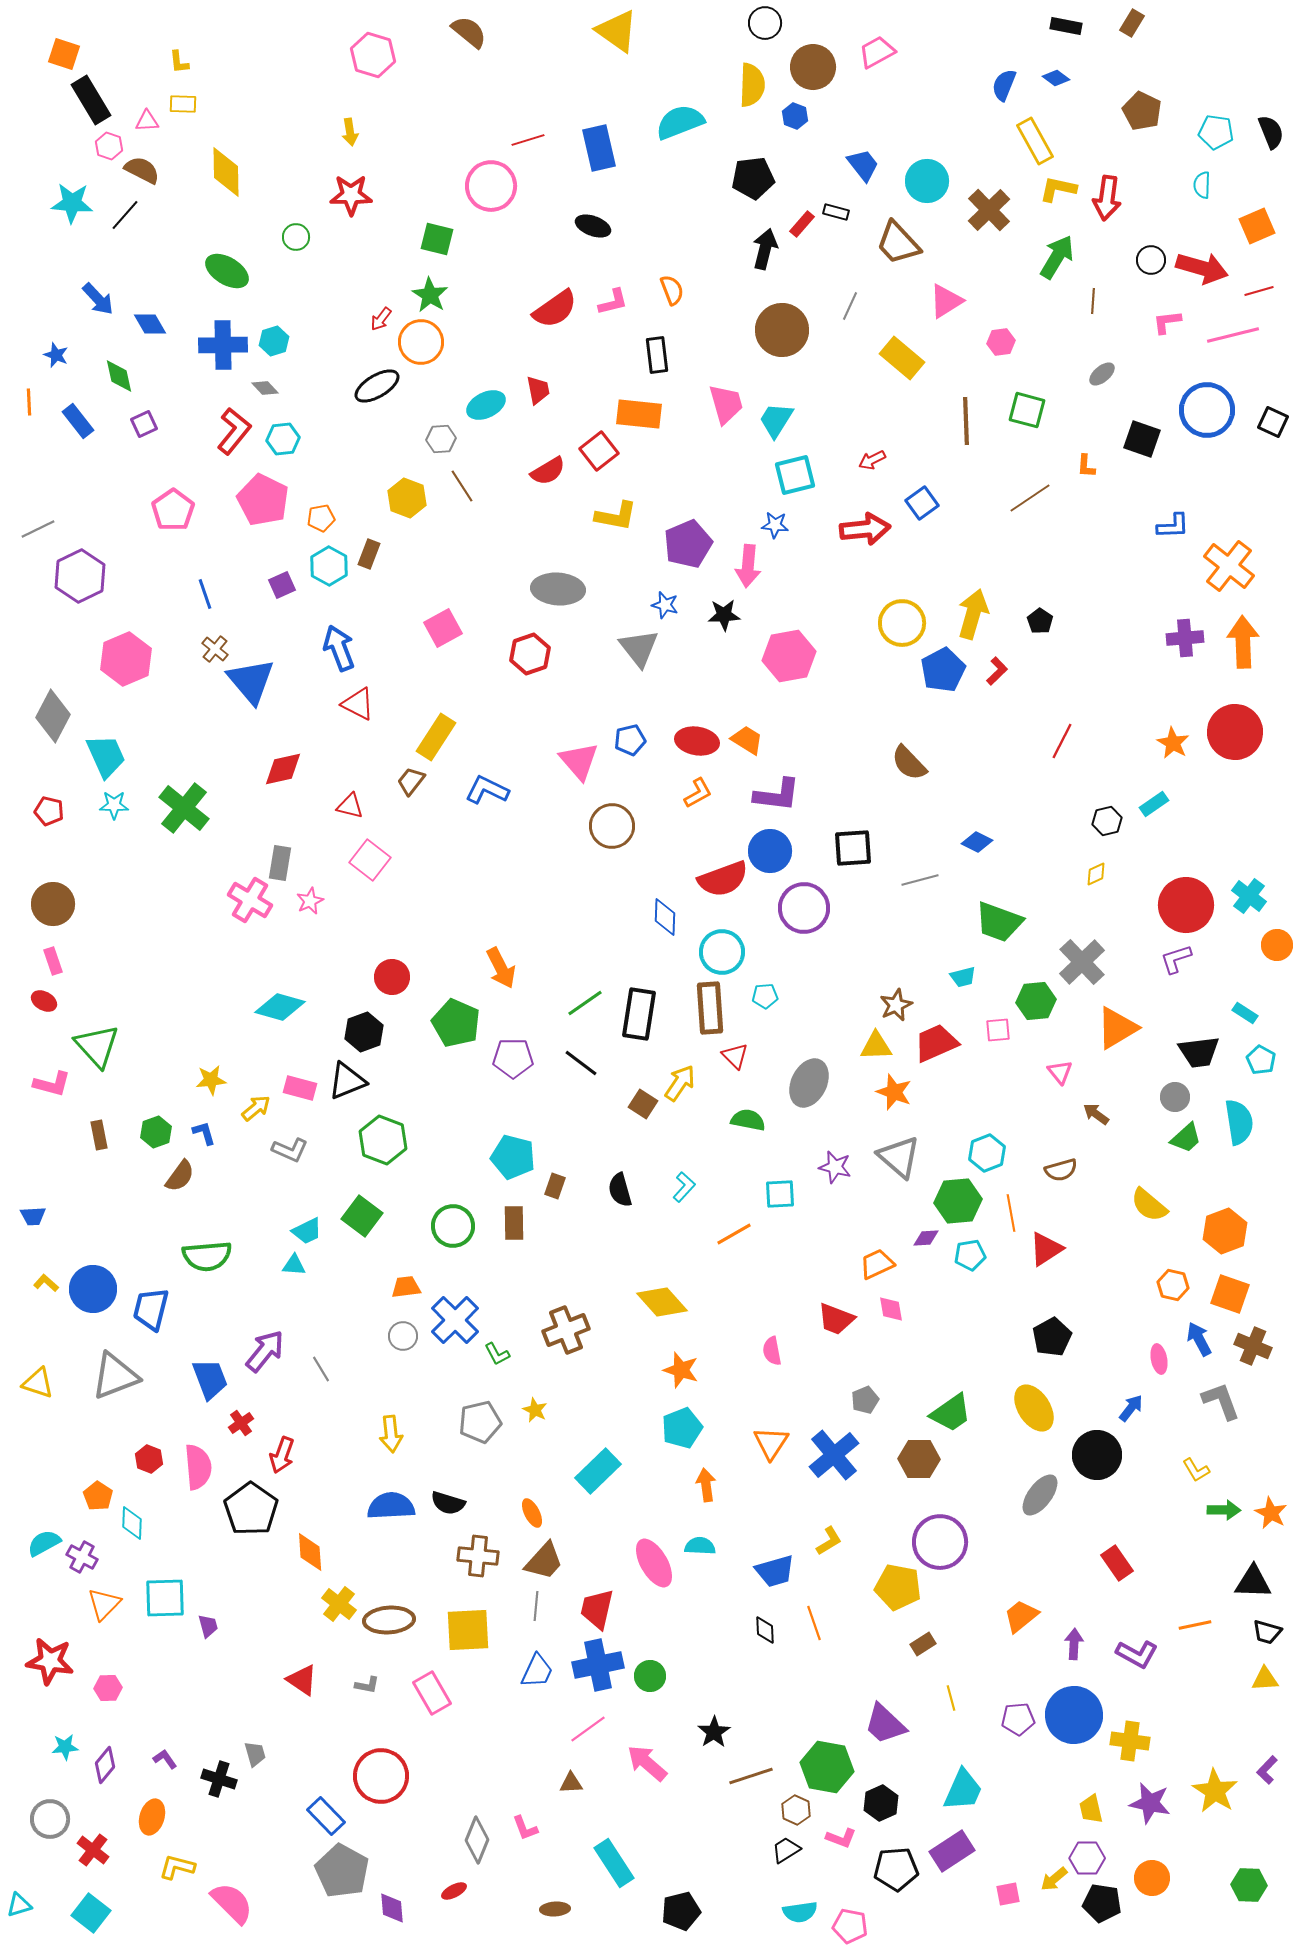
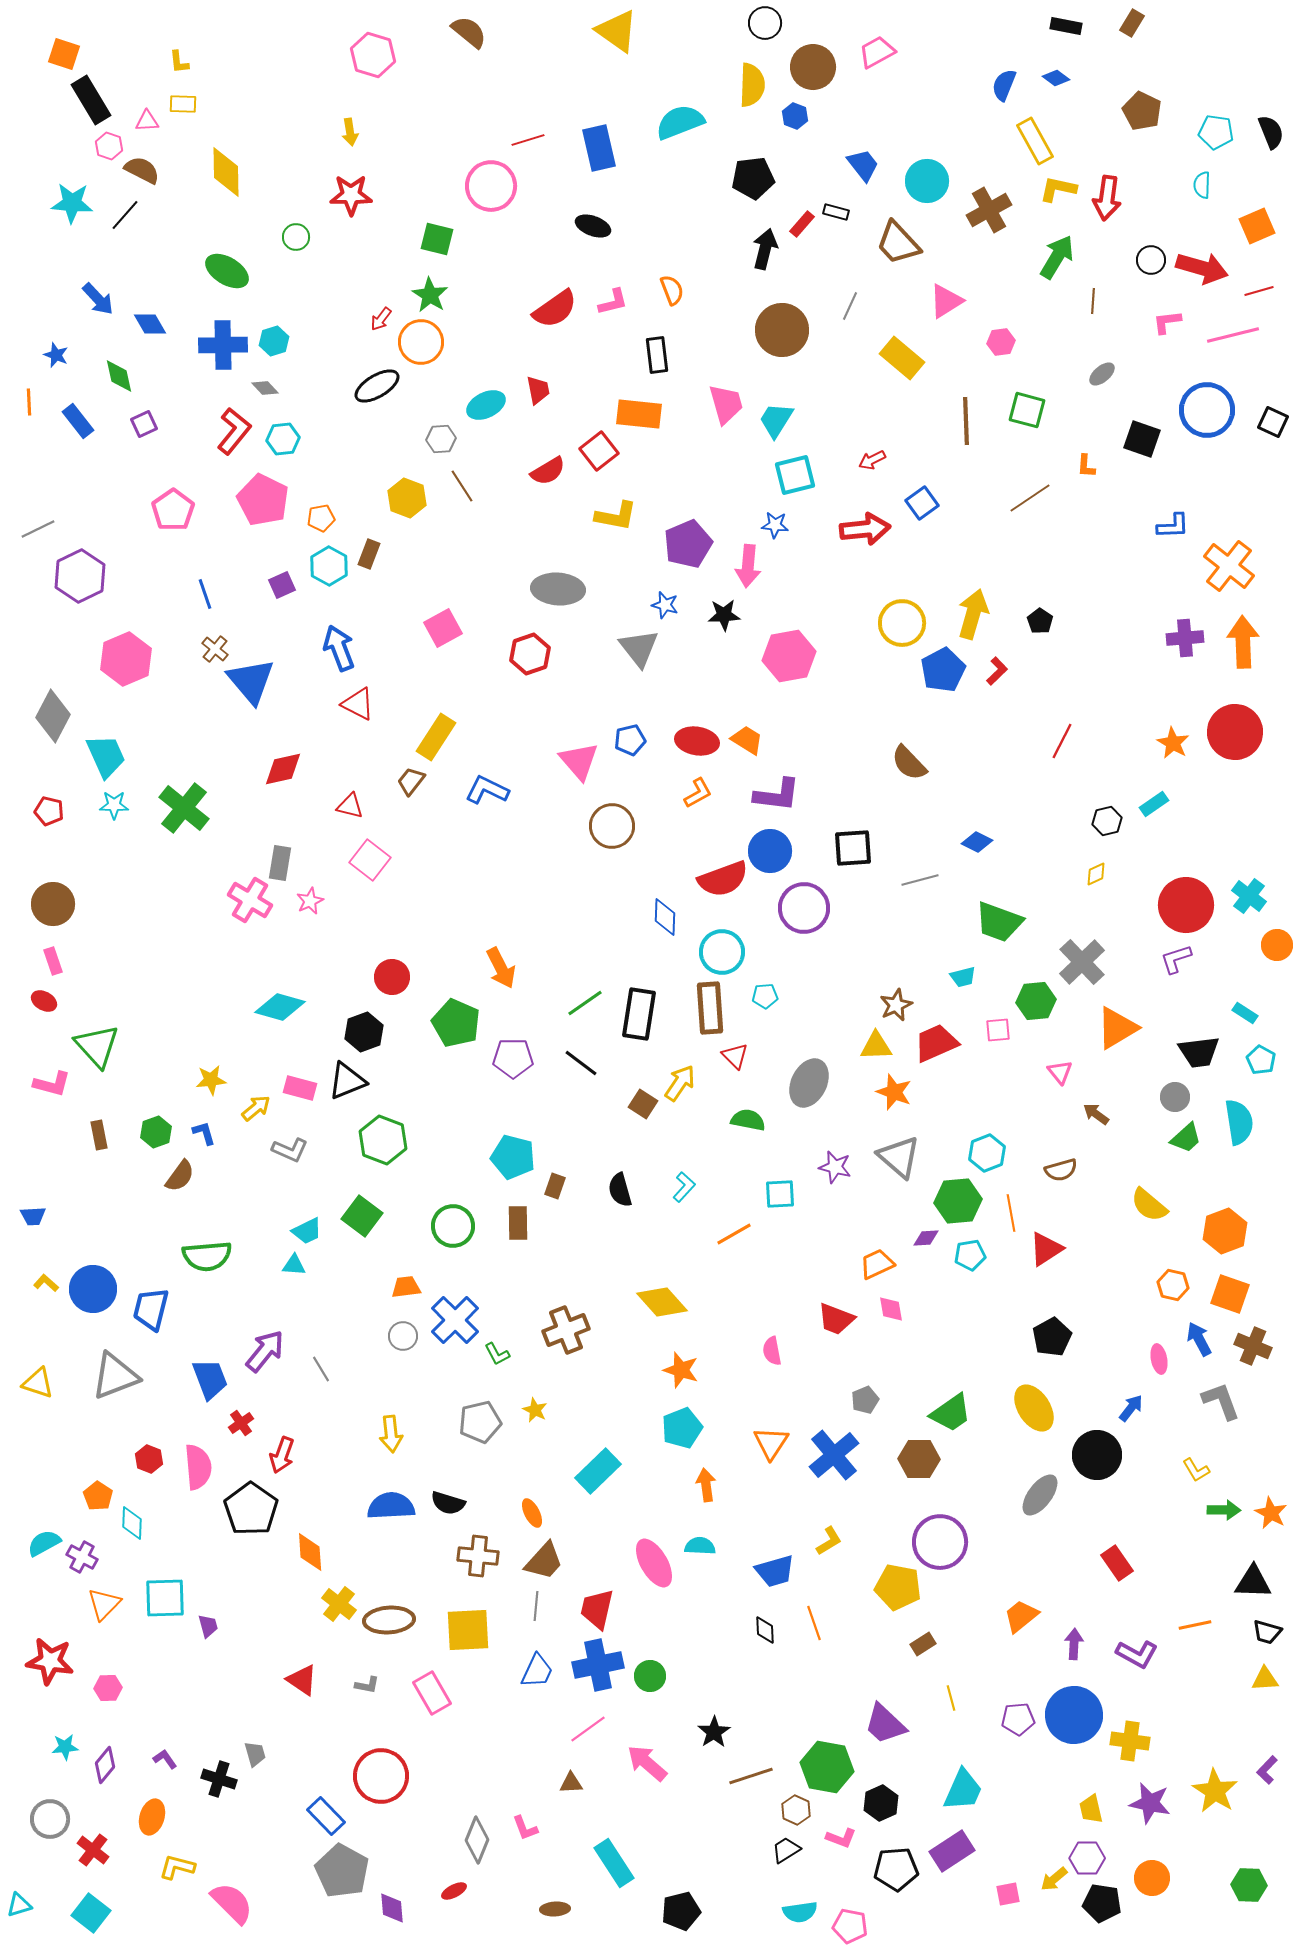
brown cross at (989, 210): rotated 15 degrees clockwise
brown rectangle at (514, 1223): moved 4 px right
